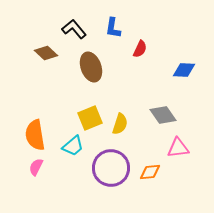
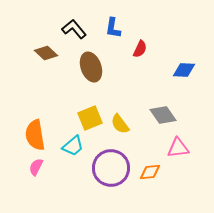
yellow semicircle: rotated 125 degrees clockwise
